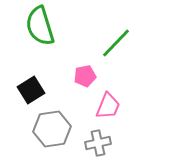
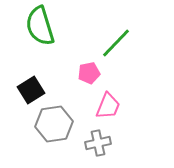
pink pentagon: moved 4 px right, 3 px up
gray hexagon: moved 2 px right, 5 px up
